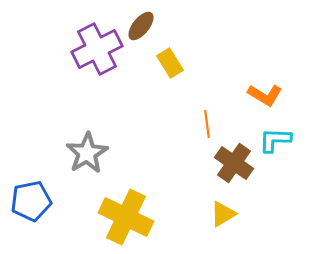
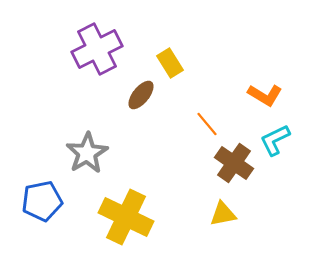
brown ellipse: moved 69 px down
orange line: rotated 32 degrees counterclockwise
cyan L-shape: rotated 28 degrees counterclockwise
blue pentagon: moved 11 px right
yellow triangle: rotated 20 degrees clockwise
